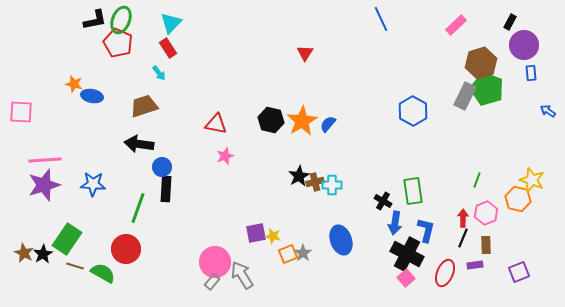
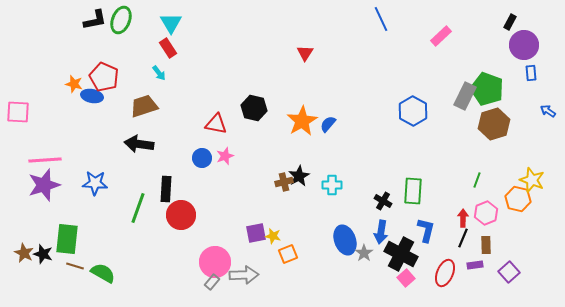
cyan triangle at (171, 23): rotated 15 degrees counterclockwise
pink rectangle at (456, 25): moved 15 px left, 11 px down
red pentagon at (118, 43): moved 14 px left, 34 px down
brown hexagon at (481, 63): moved 13 px right, 61 px down
pink square at (21, 112): moved 3 px left
black hexagon at (271, 120): moved 17 px left, 12 px up
blue circle at (162, 167): moved 40 px right, 9 px up
brown cross at (315, 182): moved 31 px left
blue star at (93, 184): moved 2 px right, 1 px up
green rectangle at (413, 191): rotated 12 degrees clockwise
blue arrow at (395, 223): moved 14 px left, 9 px down
green rectangle at (67, 239): rotated 28 degrees counterclockwise
blue ellipse at (341, 240): moved 4 px right
red circle at (126, 249): moved 55 px right, 34 px up
gray star at (303, 253): moved 61 px right
black star at (43, 254): rotated 24 degrees counterclockwise
black cross at (407, 254): moved 6 px left
purple square at (519, 272): moved 10 px left; rotated 20 degrees counterclockwise
gray arrow at (242, 275): moved 2 px right; rotated 120 degrees clockwise
